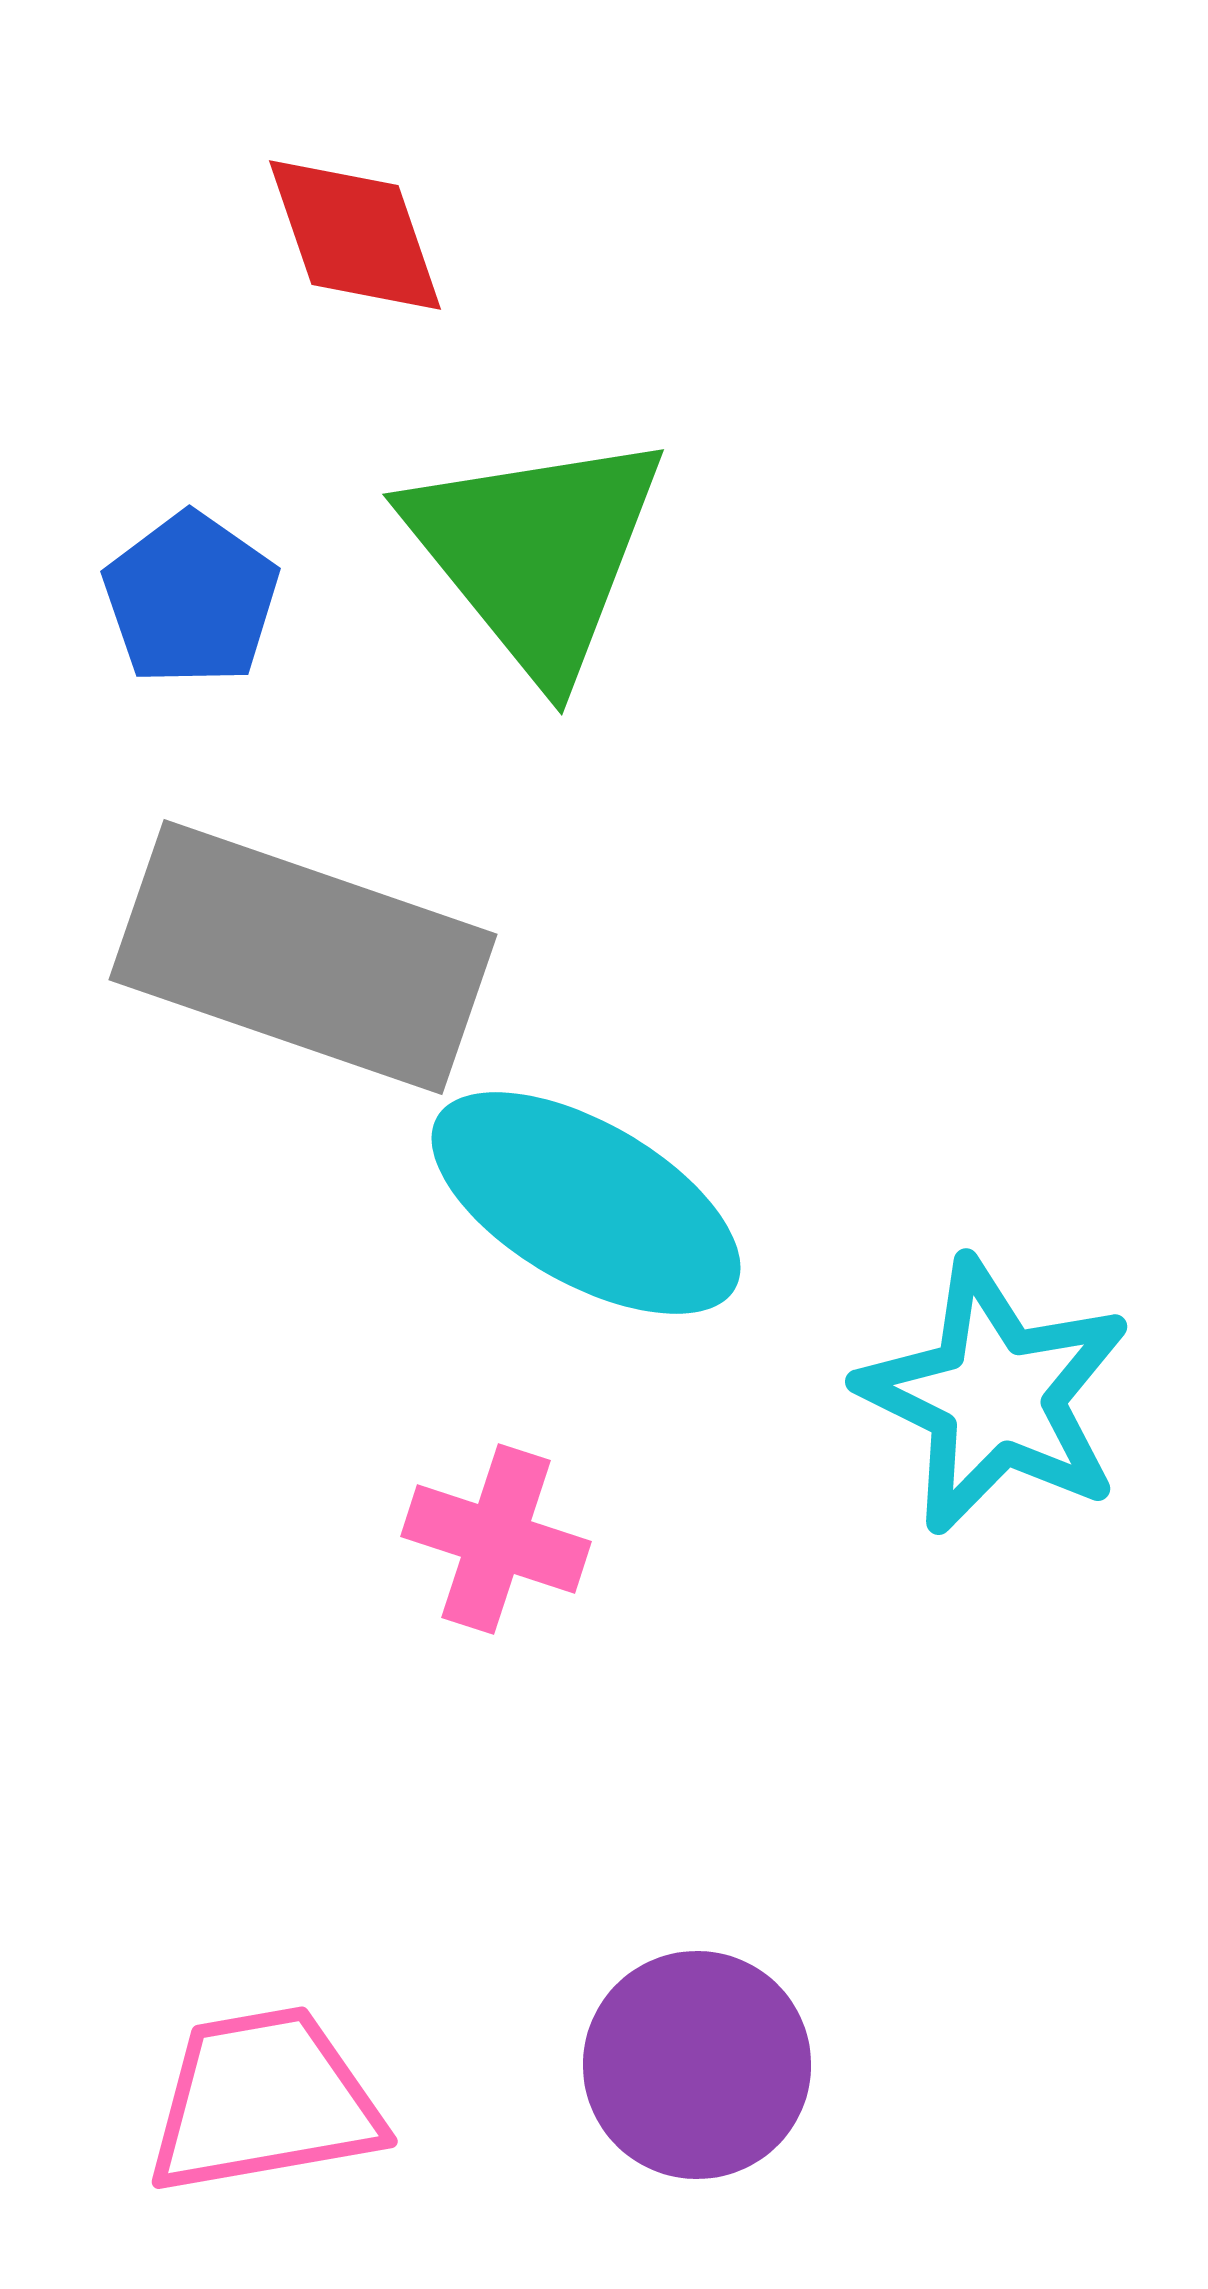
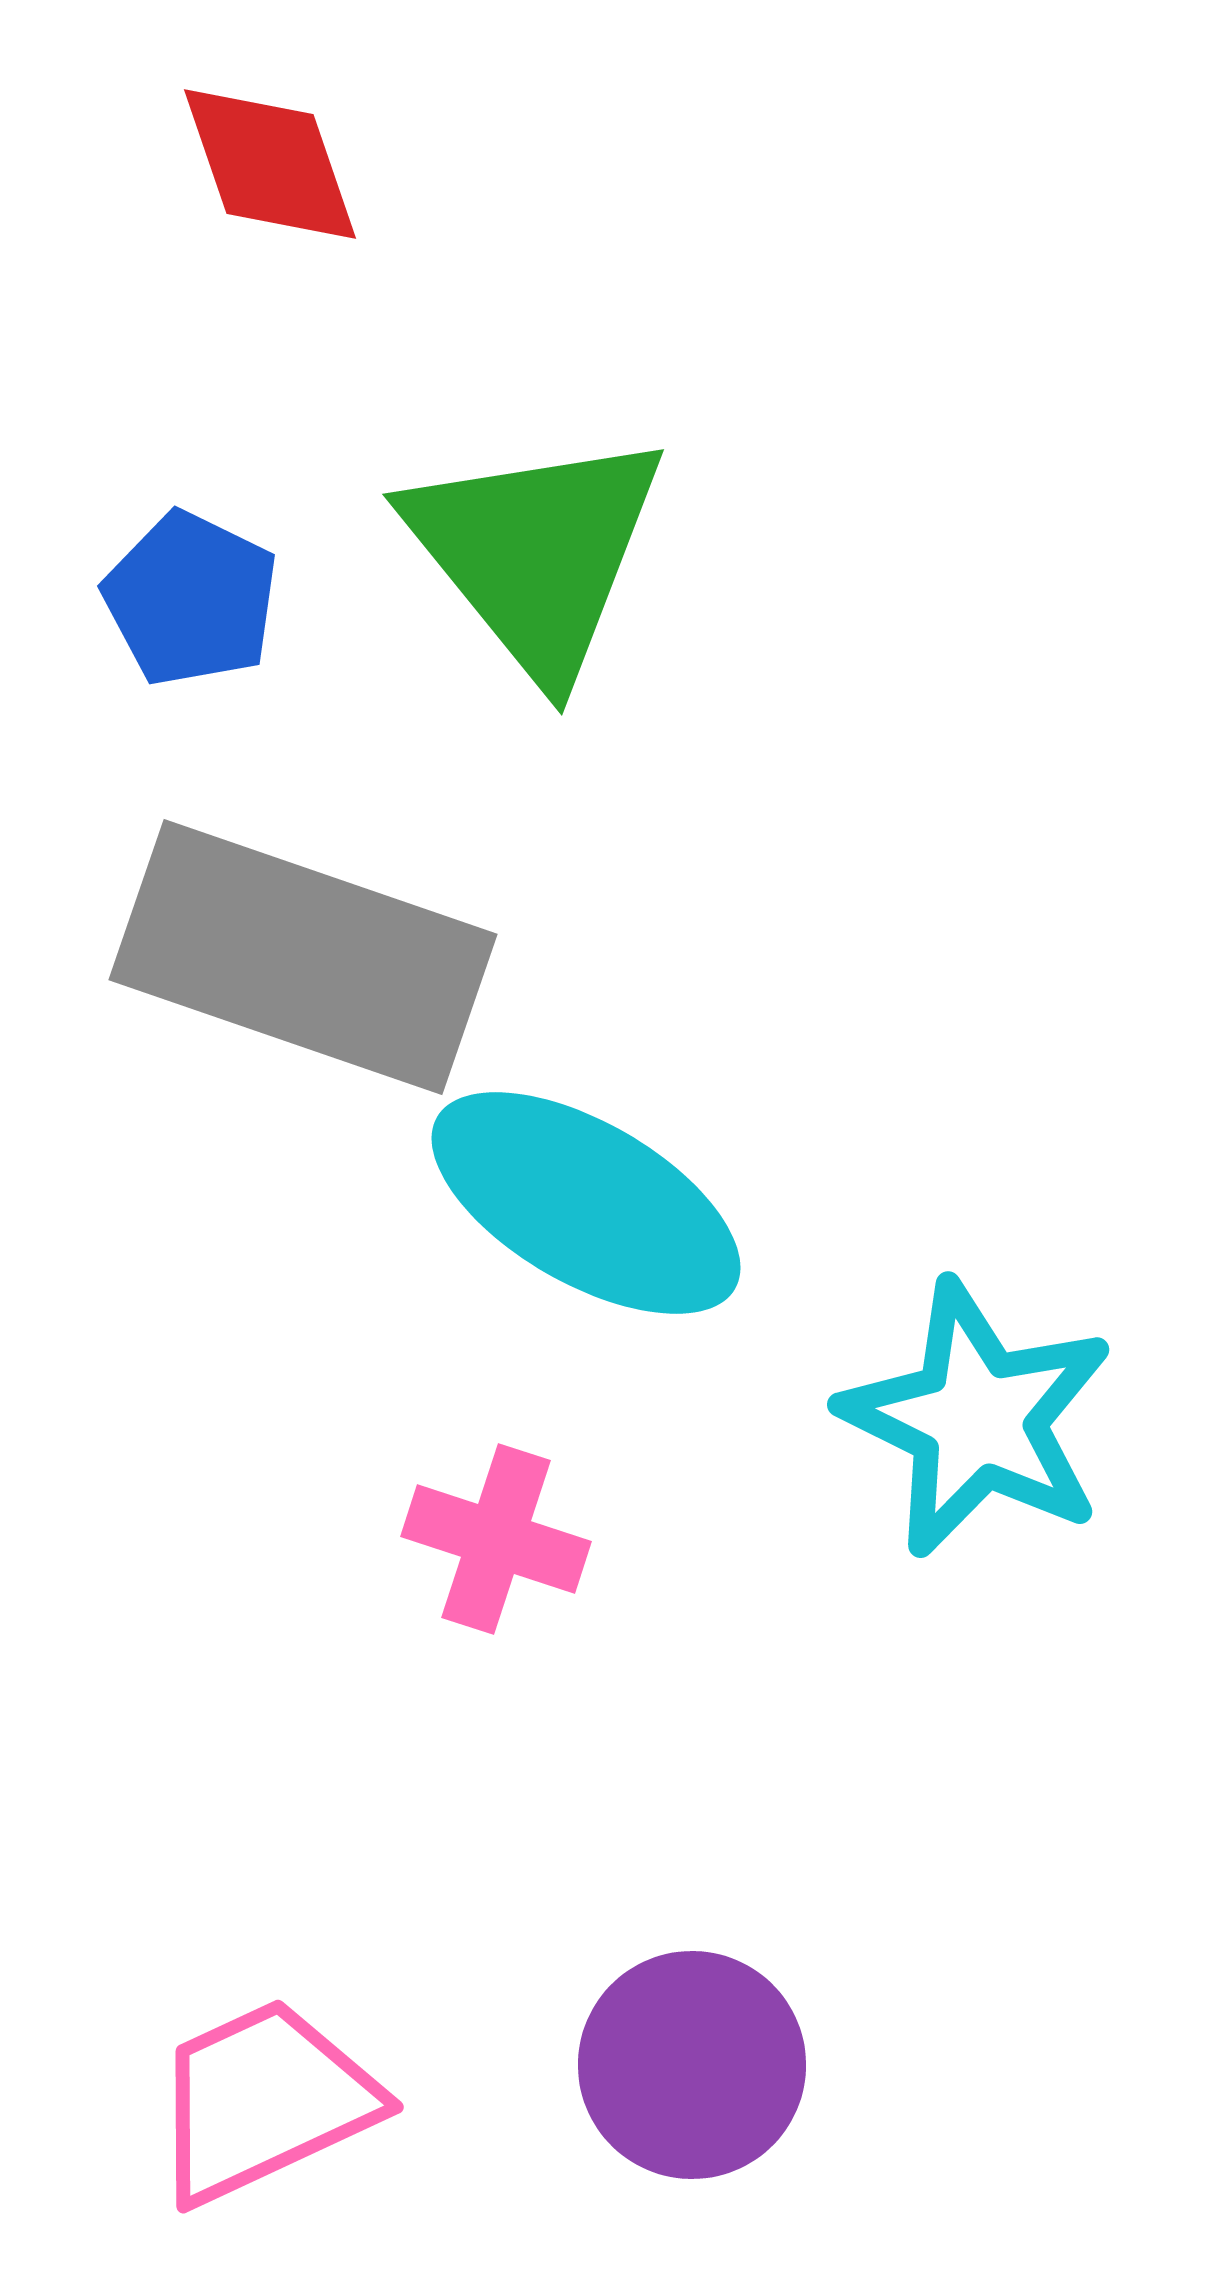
red diamond: moved 85 px left, 71 px up
blue pentagon: rotated 9 degrees counterclockwise
cyan star: moved 18 px left, 23 px down
purple circle: moved 5 px left
pink trapezoid: rotated 15 degrees counterclockwise
